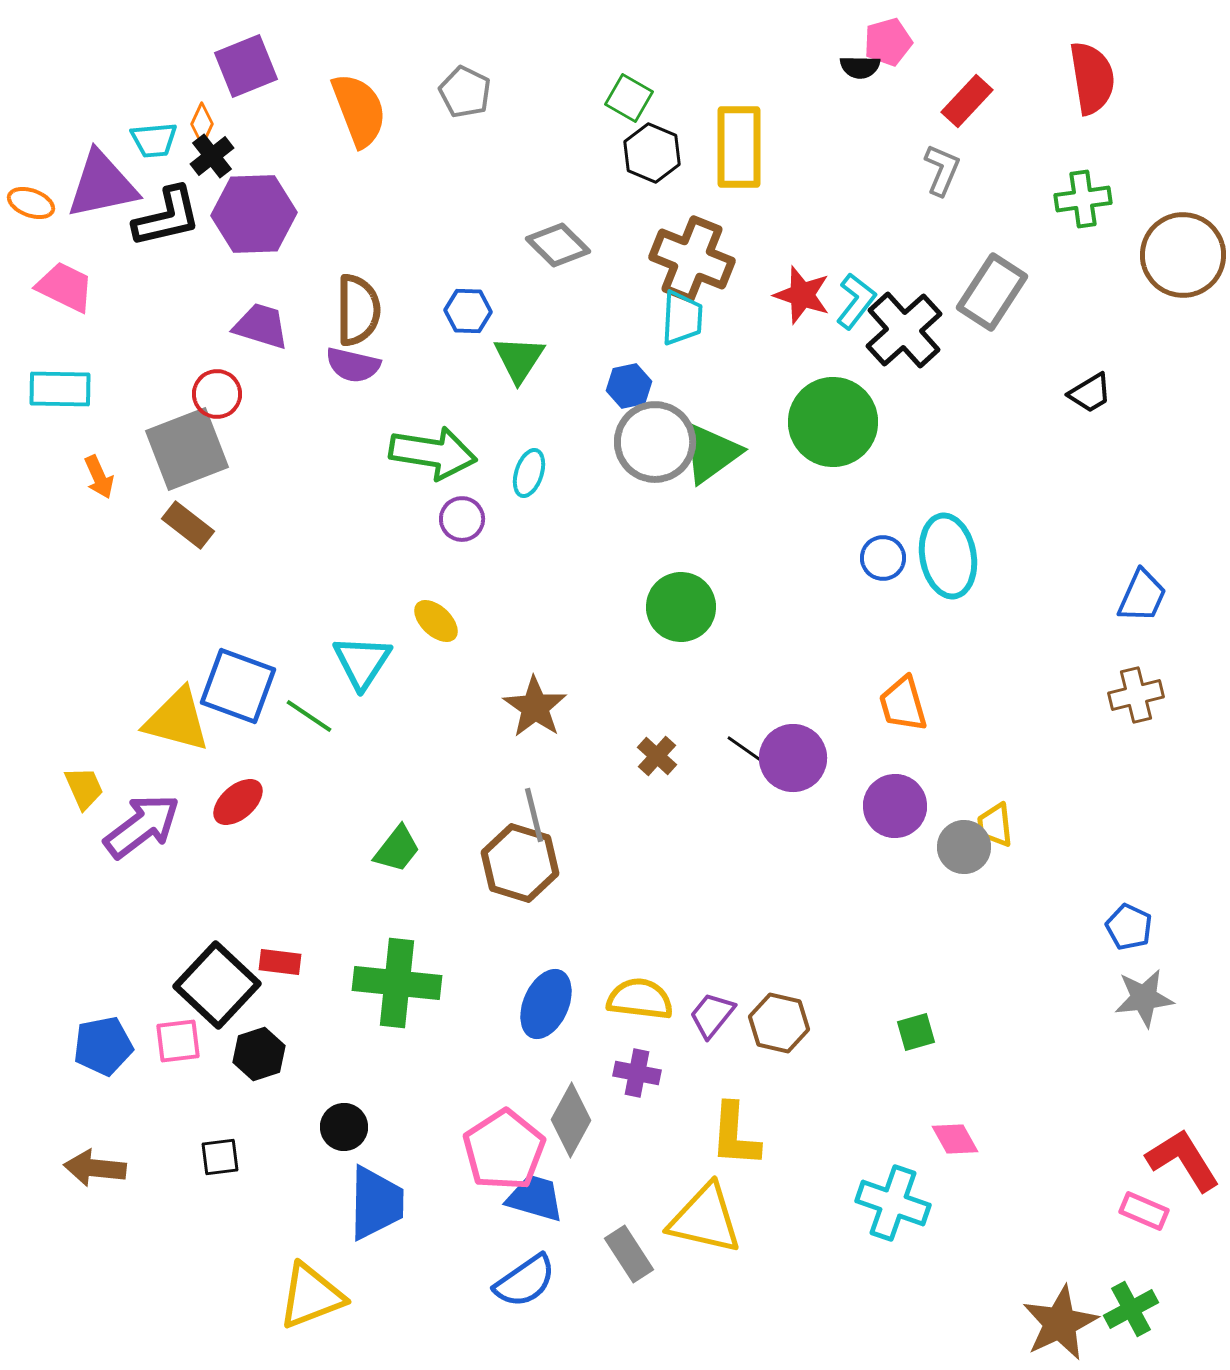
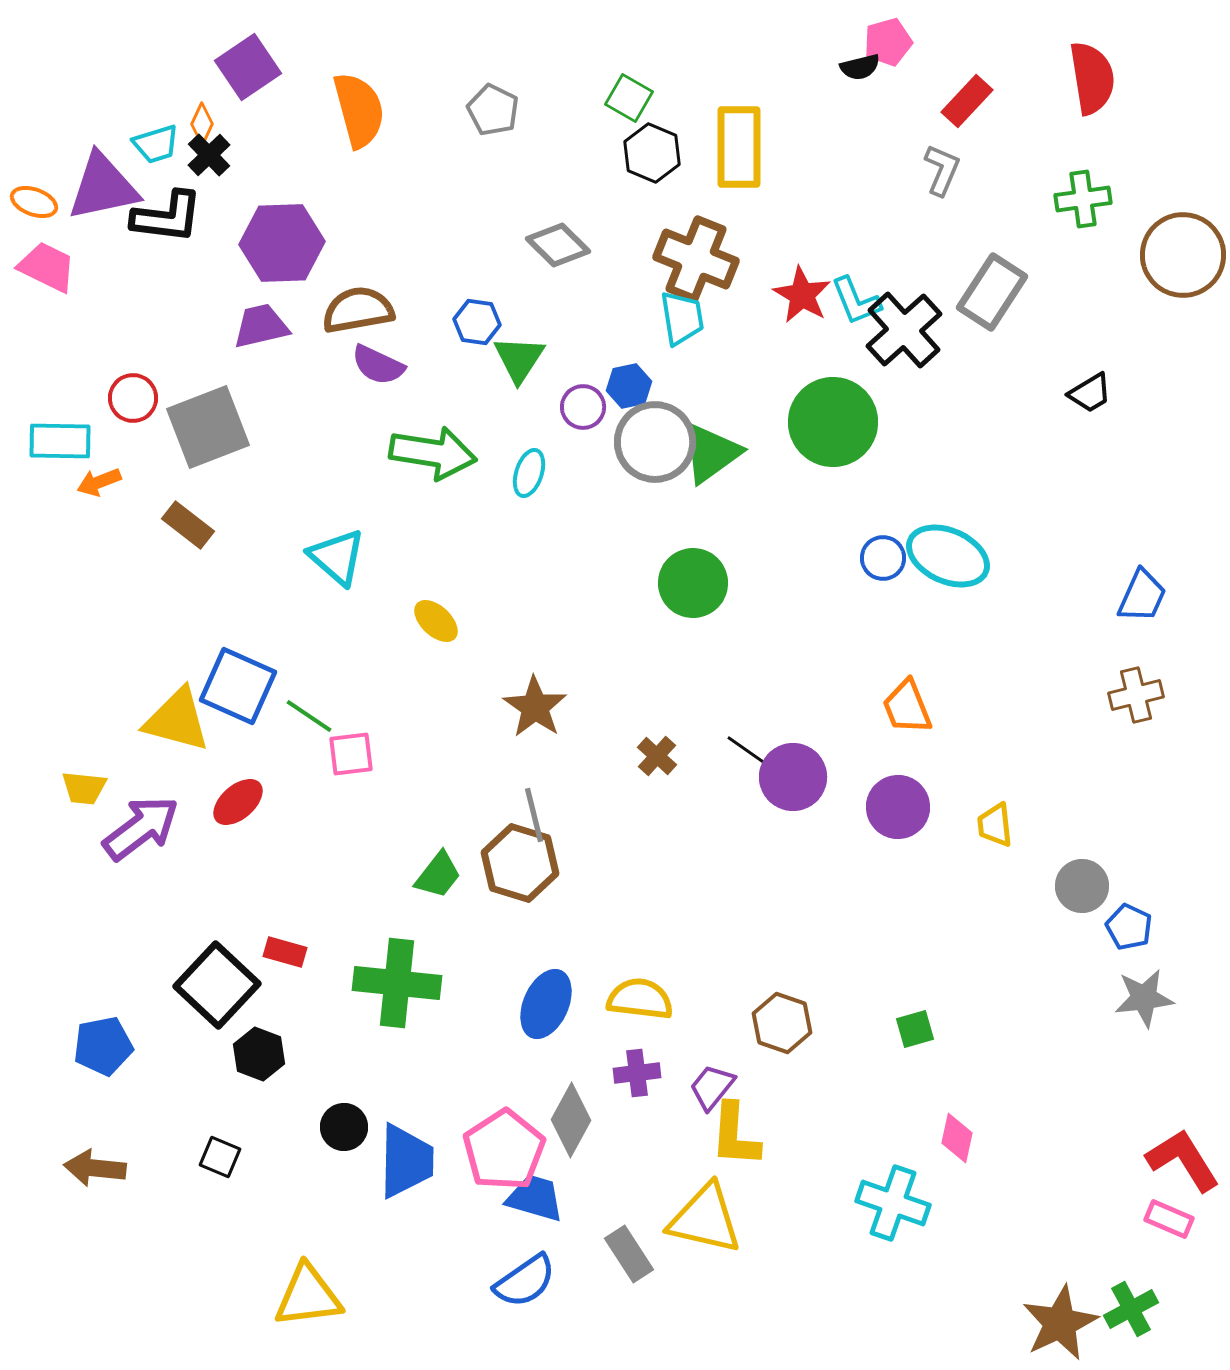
purple square at (246, 66): moved 2 px right, 1 px down; rotated 12 degrees counterclockwise
black semicircle at (860, 67): rotated 15 degrees counterclockwise
gray pentagon at (465, 92): moved 28 px right, 18 px down
orange semicircle at (359, 110): rotated 6 degrees clockwise
cyan trapezoid at (154, 140): moved 2 px right, 4 px down; rotated 12 degrees counterclockwise
black cross at (212, 156): moved 3 px left, 1 px up; rotated 6 degrees counterclockwise
purple triangle at (102, 185): moved 1 px right, 2 px down
orange ellipse at (31, 203): moved 3 px right, 1 px up
purple hexagon at (254, 214): moved 28 px right, 29 px down
black L-shape at (167, 217): rotated 20 degrees clockwise
brown cross at (692, 259): moved 4 px right
pink trapezoid at (65, 287): moved 18 px left, 20 px up
red star at (802, 295): rotated 12 degrees clockwise
cyan L-shape at (856, 301): rotated 120 degrees clockwise
brown semicircle at (358, 310): rotated 100 degrees counterclockwise
blue hexagon at (468, 311): moved 9 px right, 11 px down; rotated 6 degrees clockwise
cyan trapezoid at (682, 318): rotated 12 degrees counterclockwise
purple trapezoid at (261, 326): rotated 30 degrees counterclockwise
purple semicircle at (353, 365): moved 25 px right; rotated 12 degrees clockwise
cyan rectangle at (60, 389): moved 52 px down
red circle at (217, 394): moved 84 px left, 4 px down
gray square at (187, 449): moved 21 px right, 22 px up
orange arrow at (99, 477): moved 5 px down; rotated 93 degrees clockwise
purple circle at (462, 519): moved 121 px right, 112 px up
cyan ellipse at (948, 556): rotated 56 degrees counterclockwise
green circle at (681, 607): moved 12 px right, 24 px up
cyan triangle at (362, 662): moved 25 px left, 105 px up; rotated 22 degrees counterclockwise
blue square at (238, 686): rotated 4 degrees clockwise
orange trapezoid at (903, 704): moved 4 px right, 3 px down; rotated 6 degrees counterclockwise
purple circle at (793, 758): moved 19 px down
yellow trapezoid at (84, 788): rotated 120 degrees clockwise
purple circle at (895, 806): moved 3 px right, 1 px down
purple arrow at (142, 826): moved 1 px left, 2 px down
gray circle at (964, 847): moved 118 px right, 39 px down
green trapezoid at (397, 849): moved 41 px right, 26 px down
red rectangle at (280, 962): moved 5 px right, 10 px up; rotated 9 degrees clockwise
purple trapezoid at (712, 1015): moved 72 px down
brown hexagon at (779, 1023): moved 3 px right; rotated 6 degrees clockwise
green square at (916, 1032): moved 1 px left, 3 px up
pink square at (178, 1041): moved 173 px right, 287 px up
black hexagon at (259, 1054): rotated 21 degrees counterclockwise
purple cross at (637, 1073): rotated 18 degrees counterclockwise
pink diamond at (955, 1139): moved 2 px right, 1 px up; rotated 42 degrees clockwise
black square at (220, 1157): rotated 30 degrees clockwise
blue trapezoid at (376, 1203): moved 30 px right, 42 px up
pink rectangle at (1144, 1211): moved 25 px right, 8 px down
yellow triangle at (311, 1296): moved 3 px left; rotated 14 degrees clockwise
